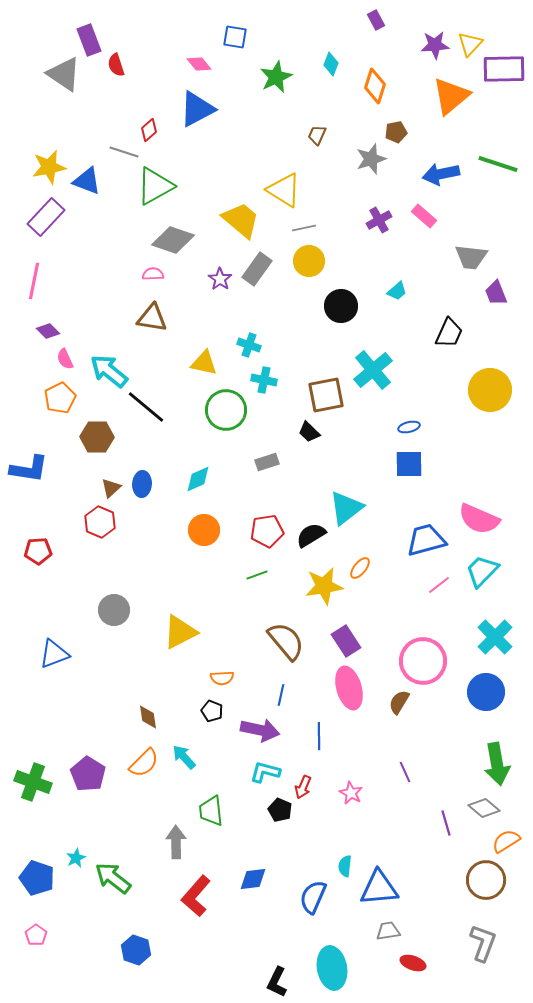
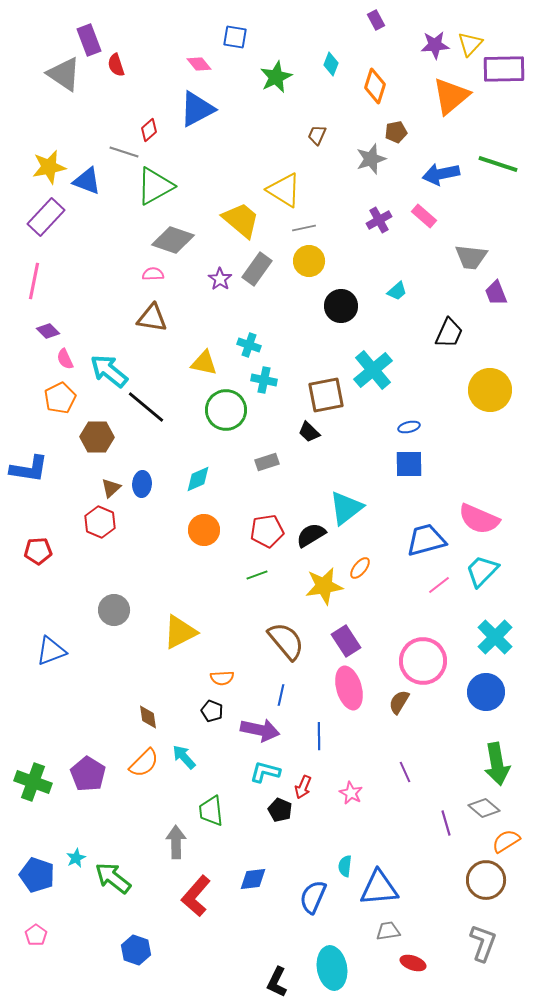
blue triangle at (54, 654): moved 3 px left, 3 px up
blue pentagon at (37, 878): moved 3 px up
